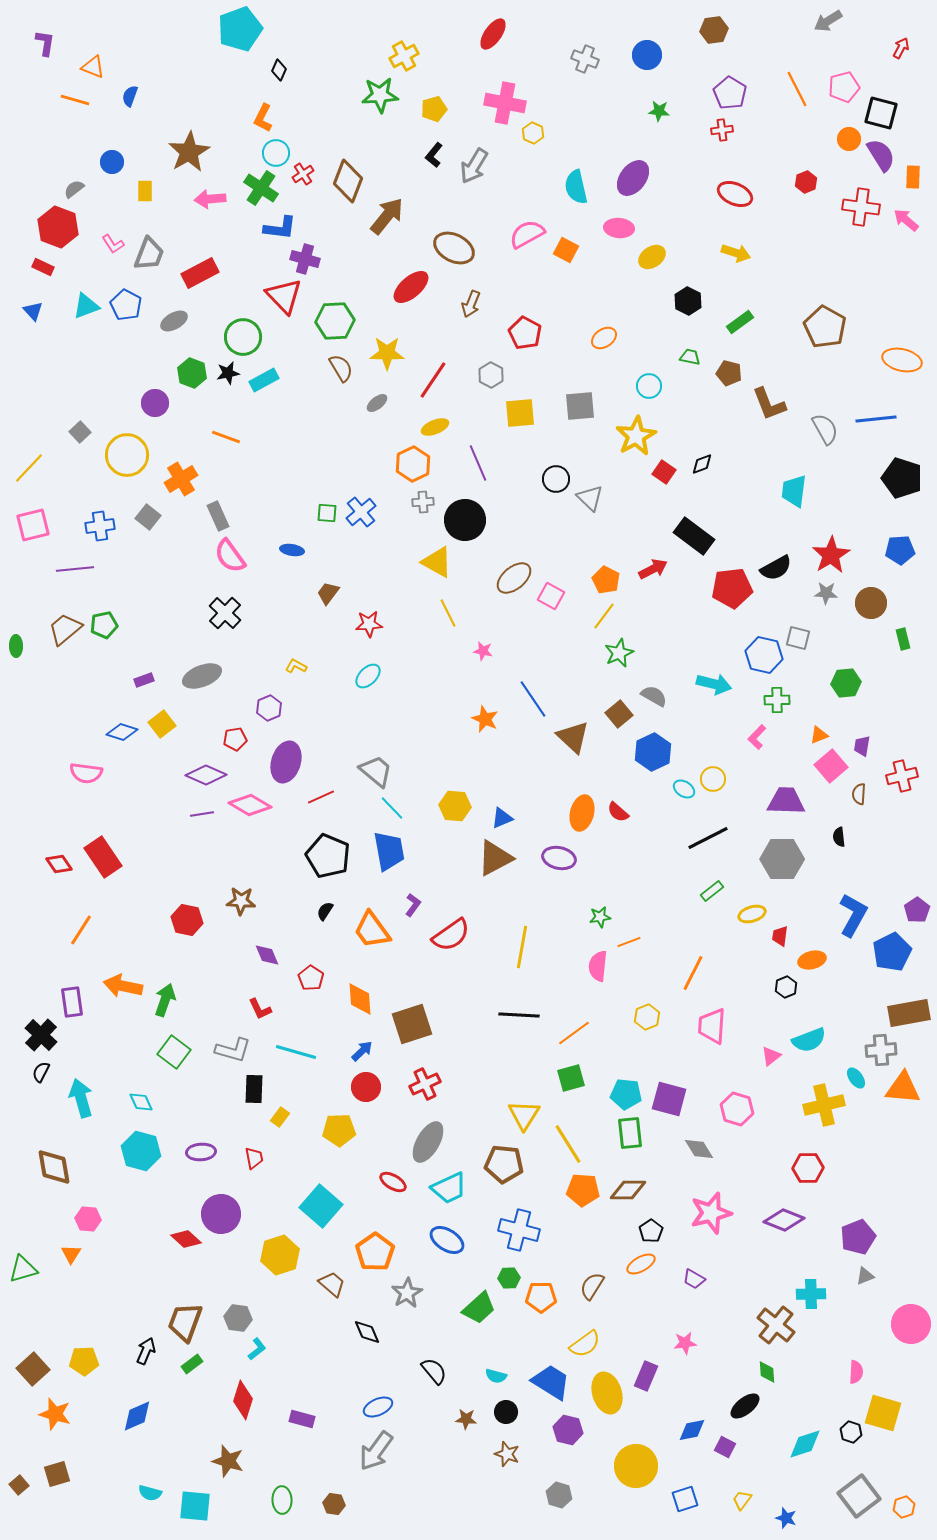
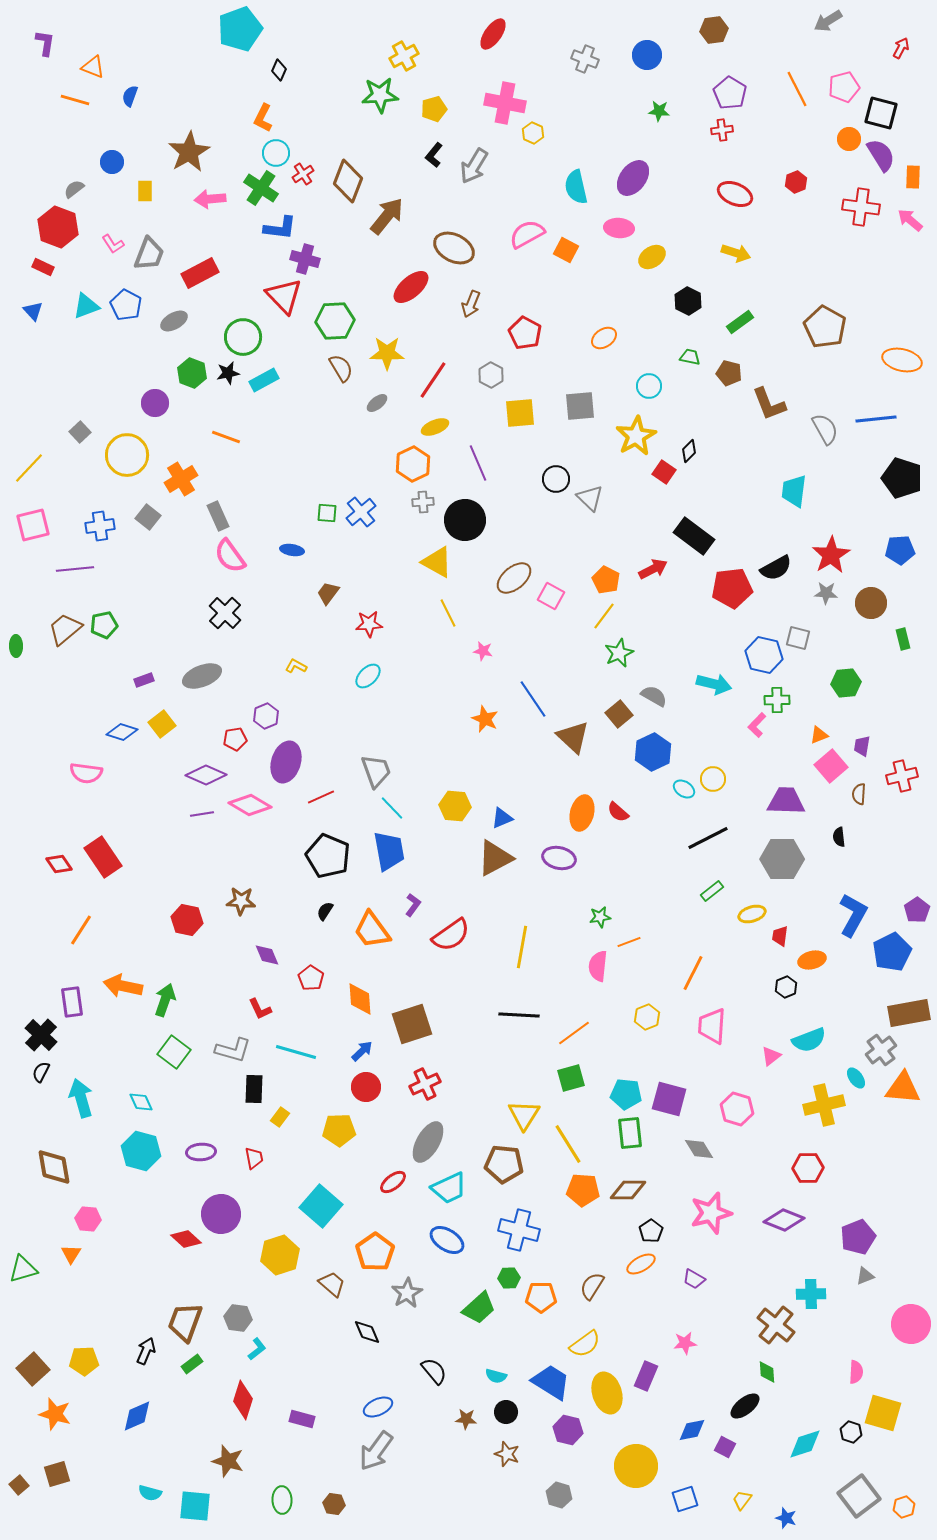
red hexagon at (806, 182): moved 10 px left
pink arrow at (906, 220): moved 4 px right
black diamond at (702, 464): moved 13 px left, 13 px up; rotated 25 degrees counterclockwise
purple hexagon at (269, 708): moved 3 px left, 8 px down
pink L-shape at (757, 737): moved 12 px up
gray trapezoid at (376, 771): rotated 30 degrees clockwise
gray cross at (881, 1050): rotated 32 degrees counterclockwise
red ellipse at (393, 1182): rotated 68 degrees counterclockwise
